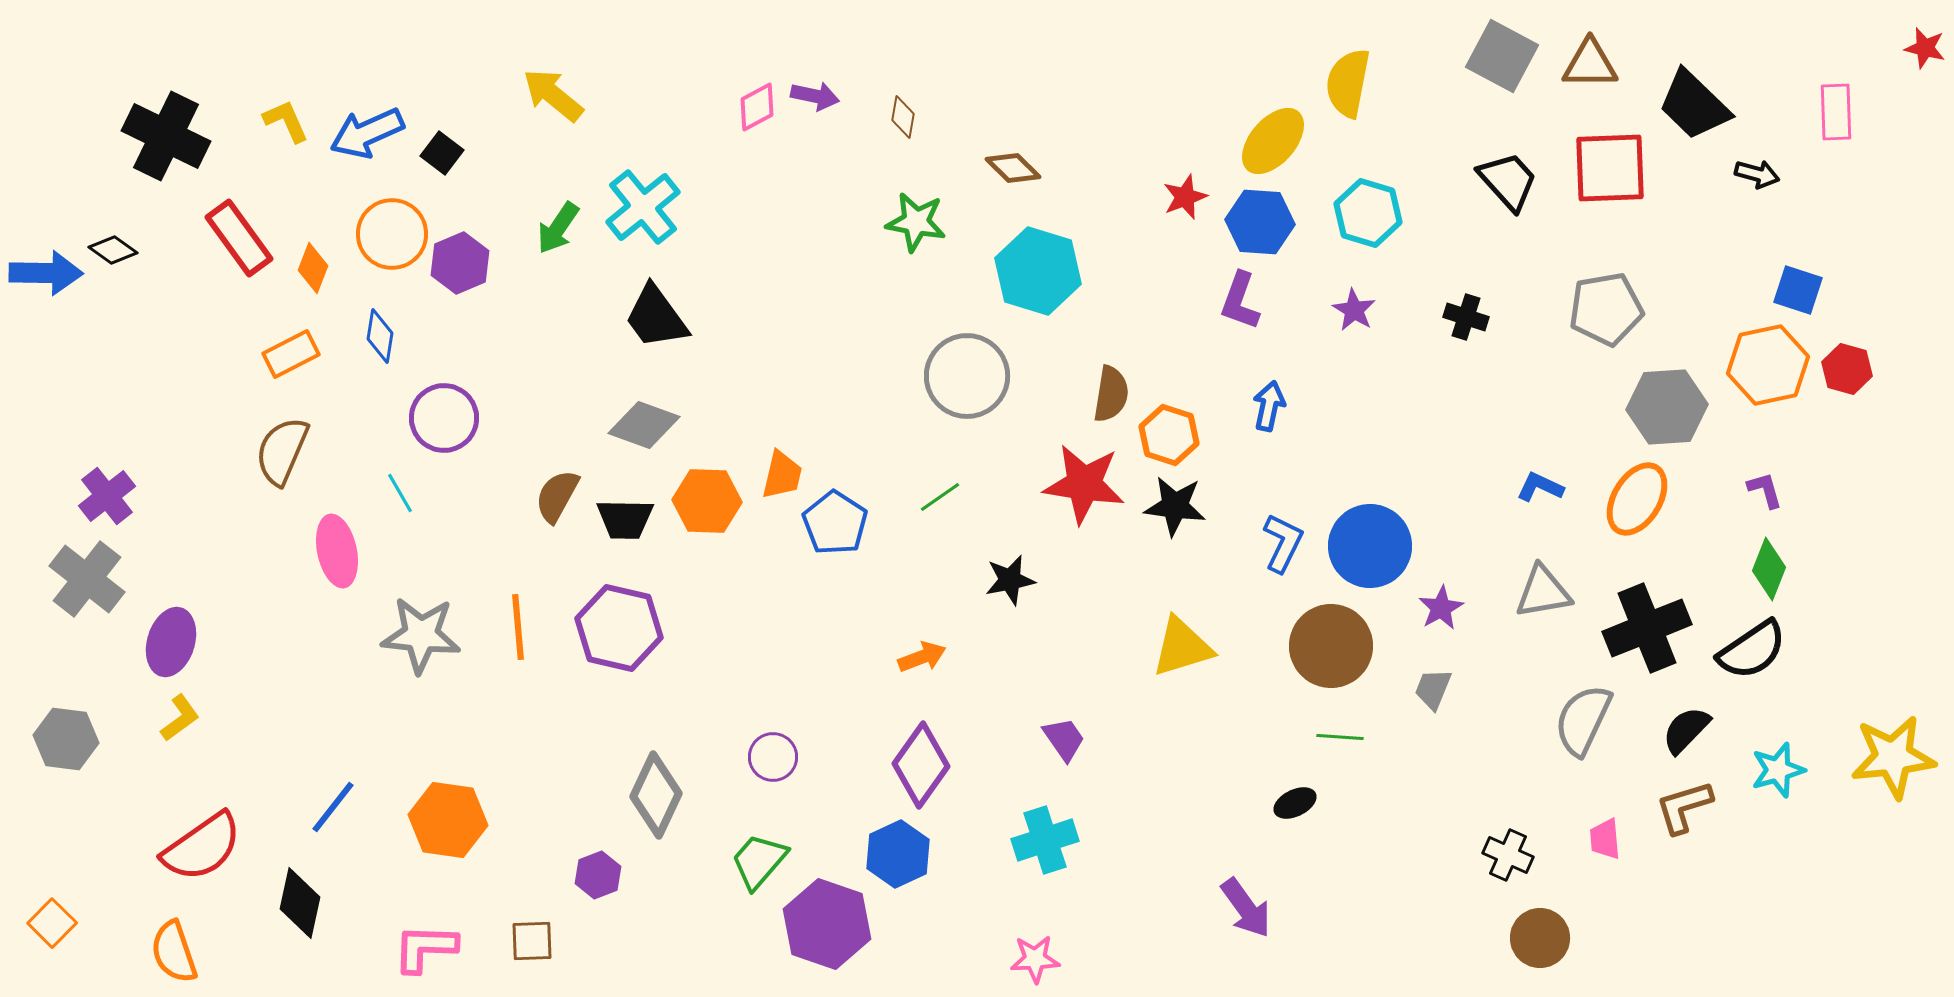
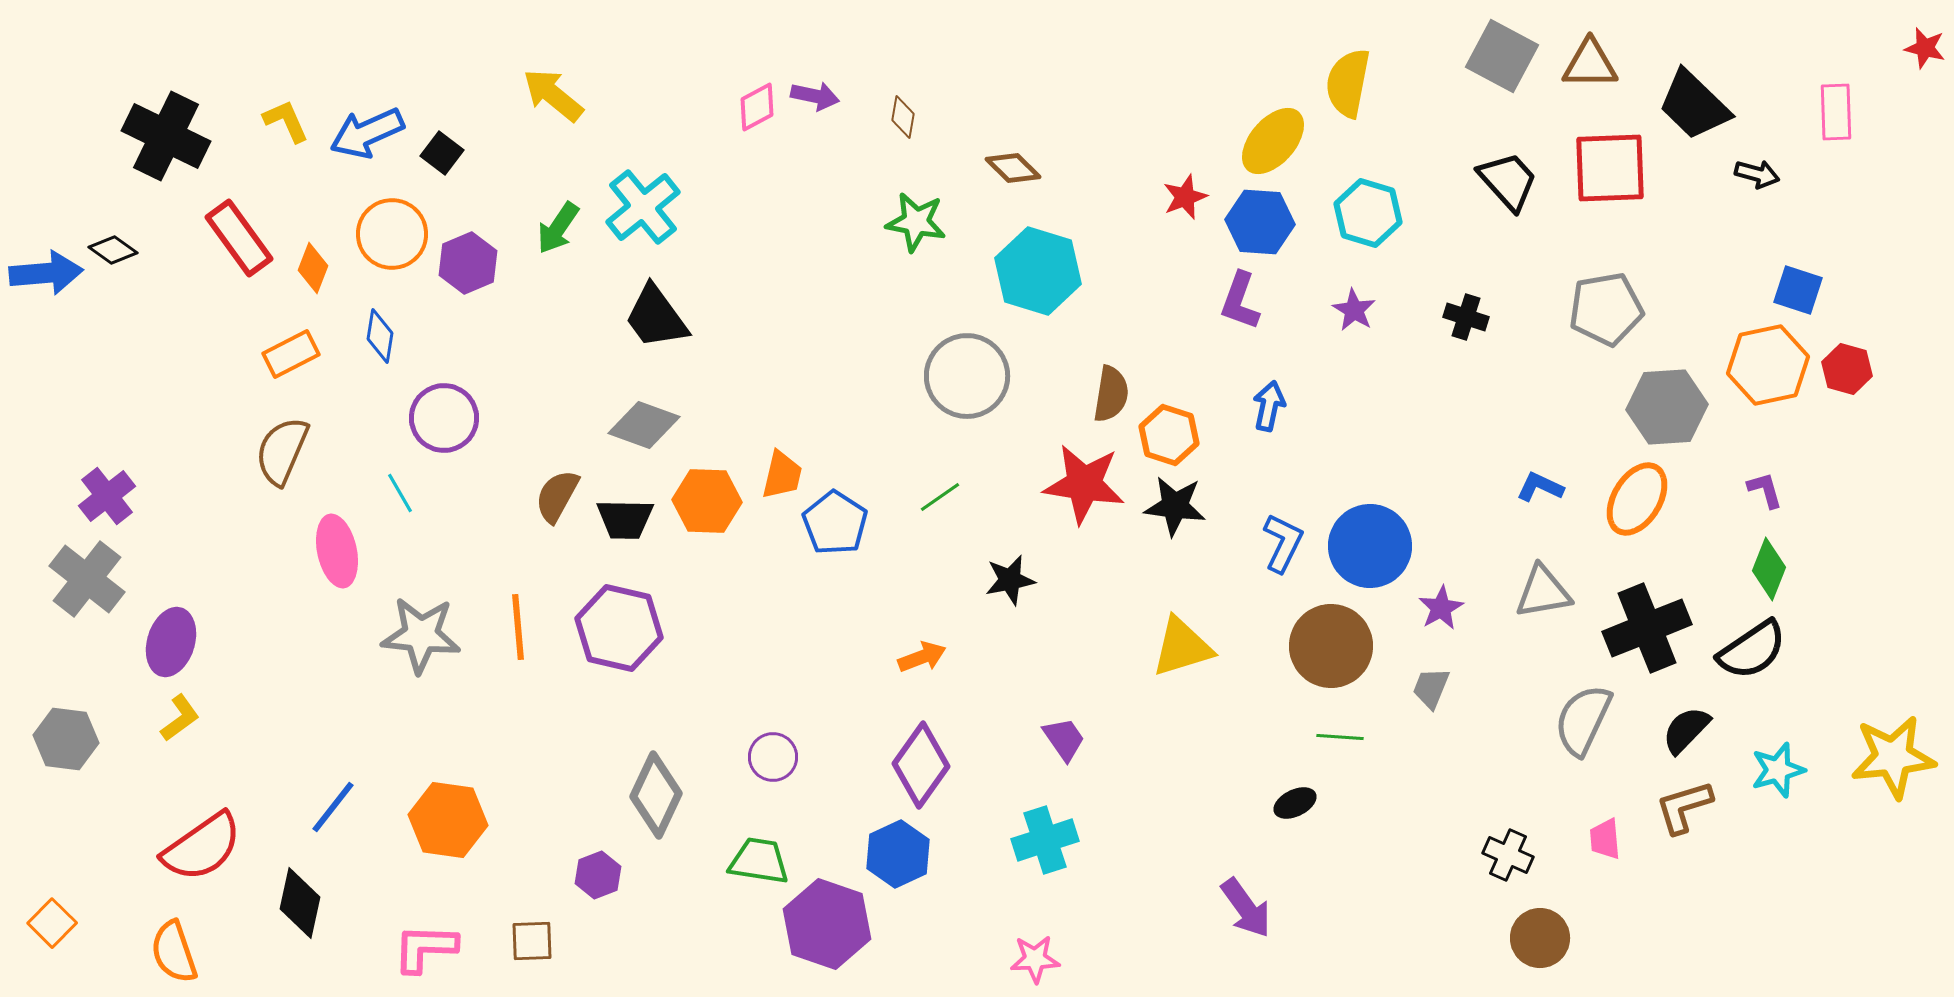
purple hexagon at (460, 263): moved 8 px right
blue arrow at (46, 273): rotated 6 degrees counterclockwise
gray trapezoid at (1433, 689): moved 2 px left, 1 px up
green trapezoid at (759, 861): rotated 58 degrees clockwise
